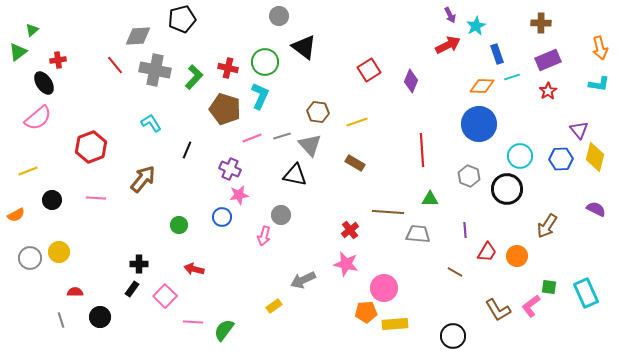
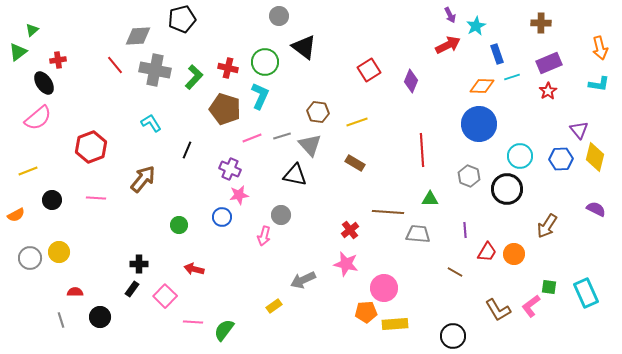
purple rectangle at (548, 60): moved 1 px right, 3 px down
orange circle at (517, 256): moved 3 px left, 2 px up
